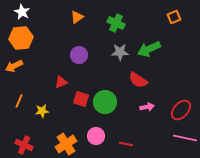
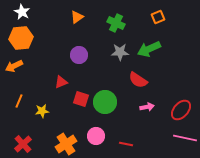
orange square: moved 16 px left
red cross: moved 1 px left, 1 px up; rotated 24 degrees clockwise
